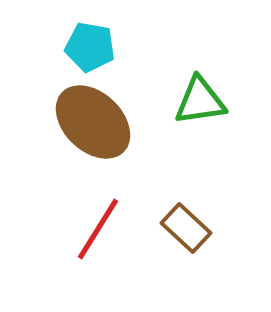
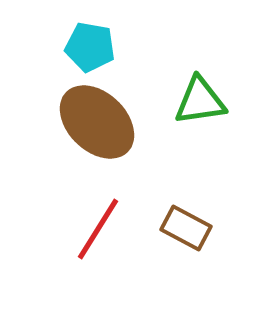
brown ellipse: moved 4 px right
brown rectangle: rotated 15 degrees counterclockwise
